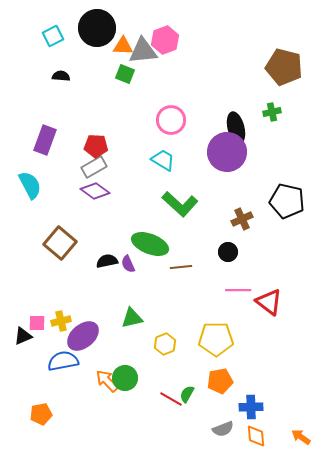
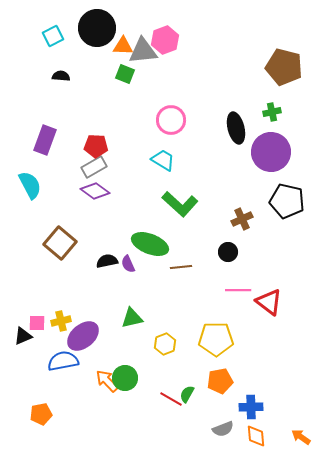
purple circle at (227, 152): moved 44 px right
